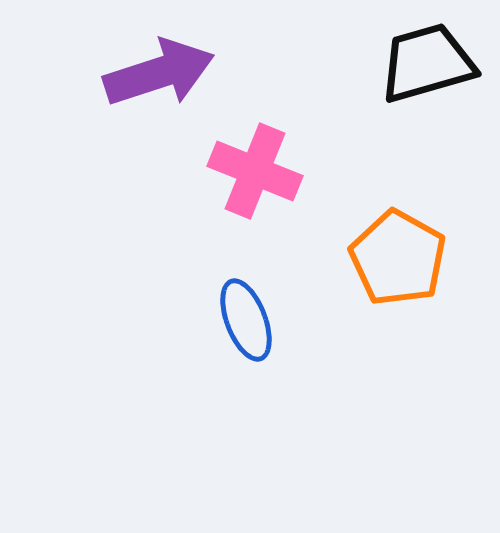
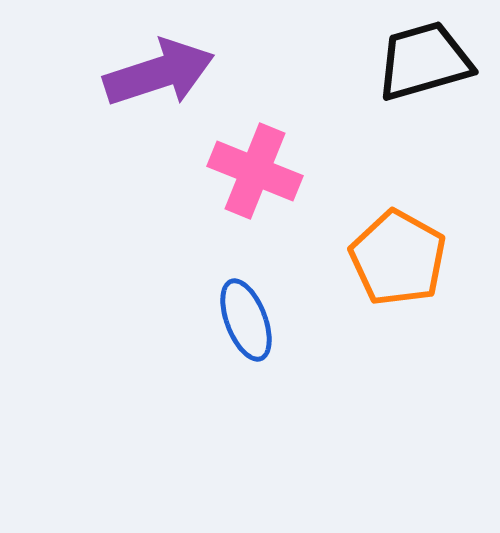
black trapezoid: moved 3 px left, 2 px up
